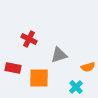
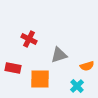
orange semicircle: moved 1 px left, 1 px up
orange square: moved 1 px right, 1 px down
cyan cross: moved 1 px right, 1 px up
